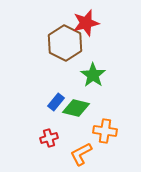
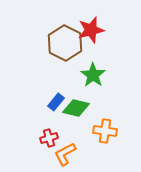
red star: moved 5 px right, 7 px down
orange L-shape: moved 16 px left
